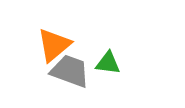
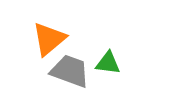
orange triangle: moved 5 px left, 6 px up
